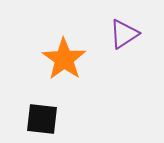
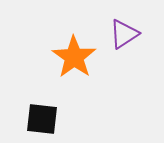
orange star: moved 10 px right, 2 px up
